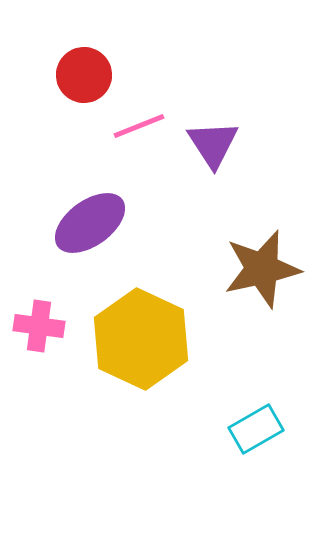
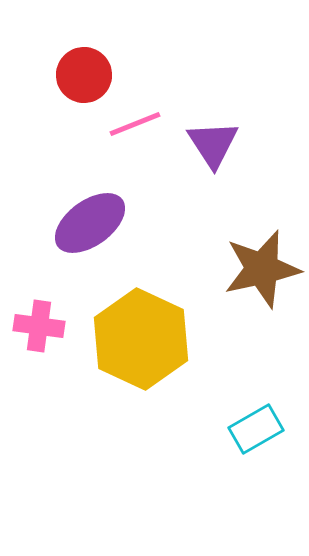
pink line: moved 4 px left, 2 px up
